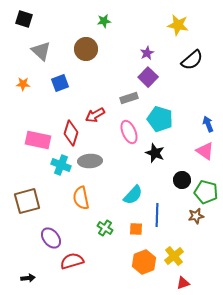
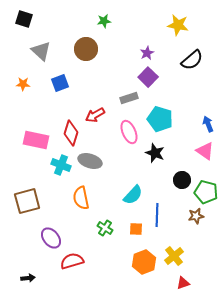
pink rectangle: moved 2 px left
gray ellipse: rotated 20 degrees clockwise
